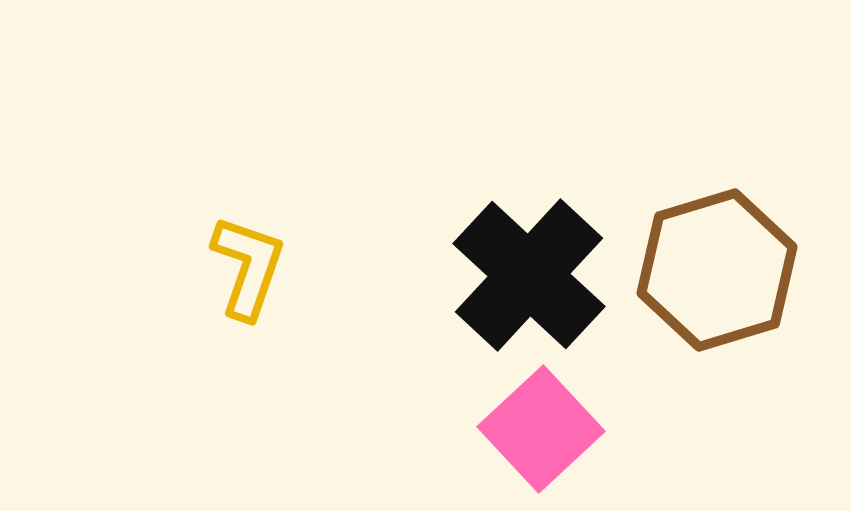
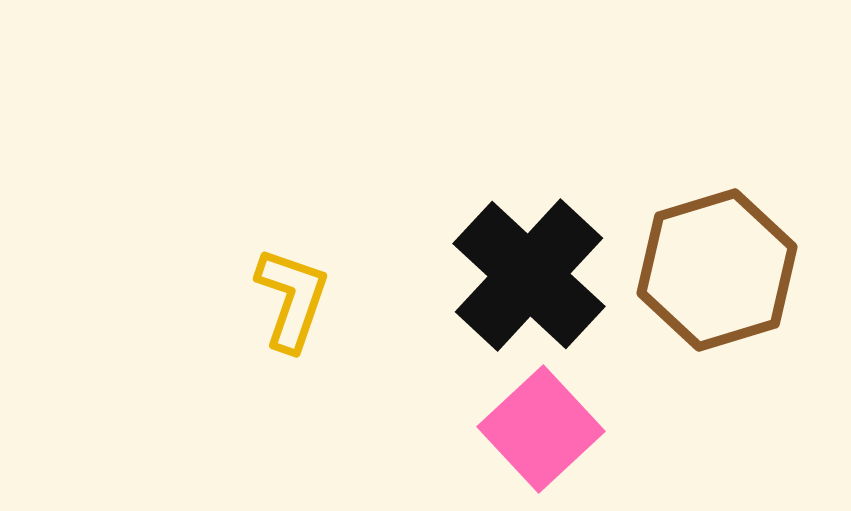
yellow L-shape: moved 44 px right, 32 px down
